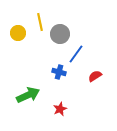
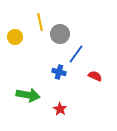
yellow circle: moved 3 px left, 4 px down
red semicircle: rotated 56 degrees clockwise
green arrow: rotated 35 degrees clockwise
red star: rotated 16 degrees counterclockwise
